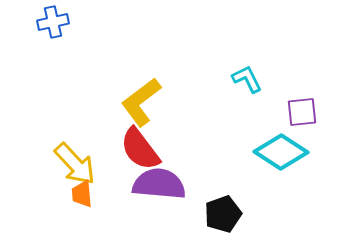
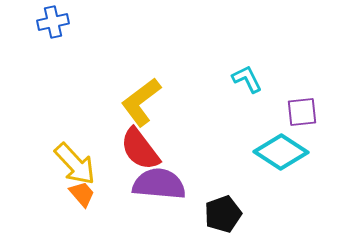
orange trapezoid: rotated 144 degrees clockwise
